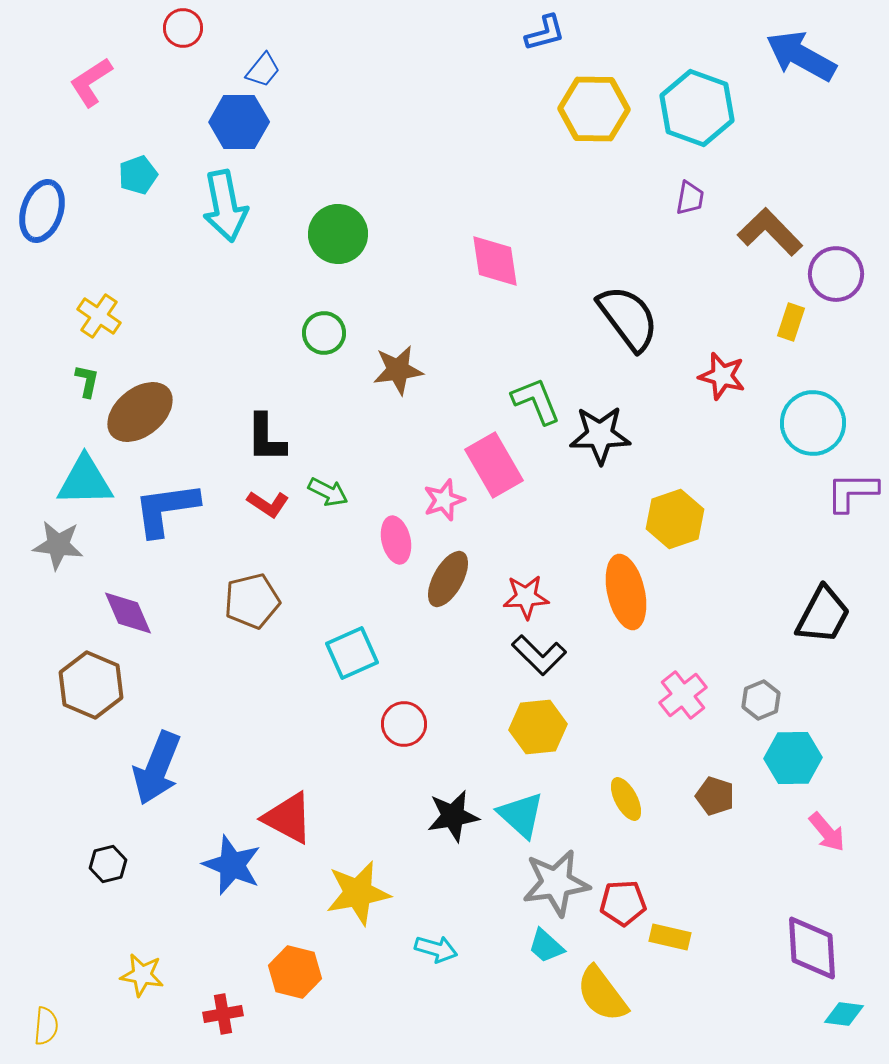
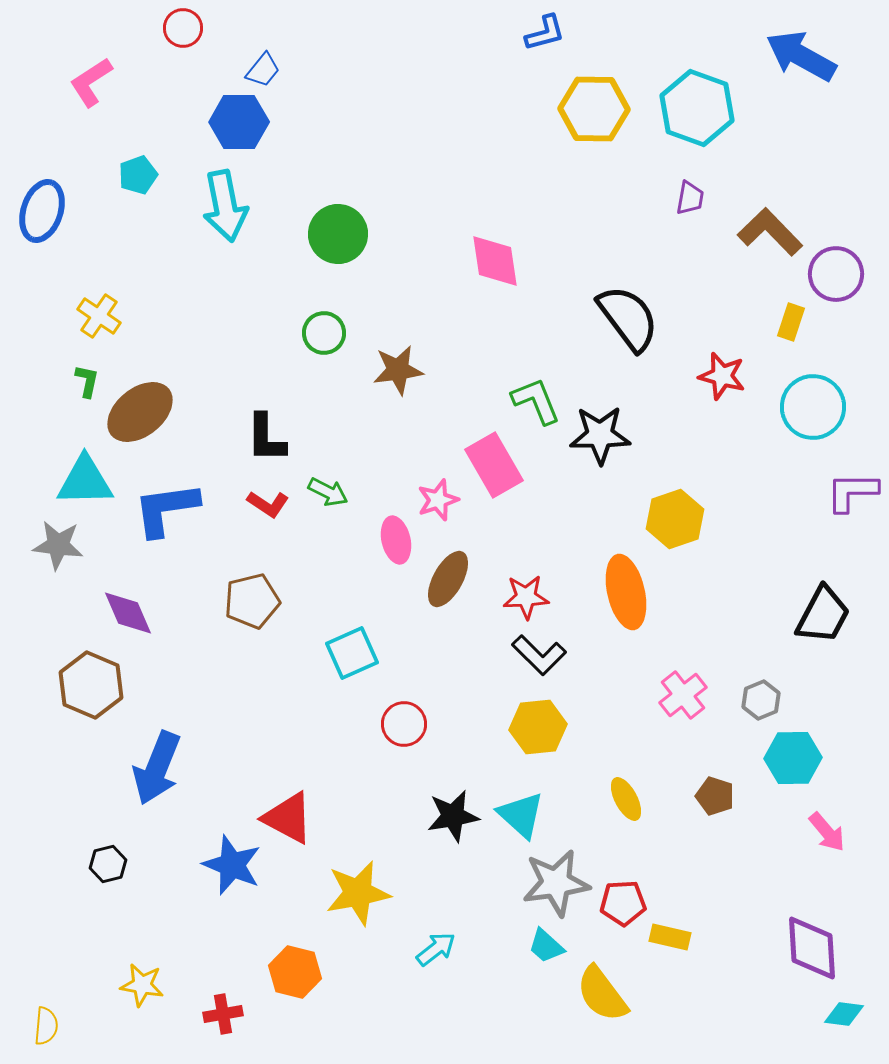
cyan circle at (813, 423): moved 16 px up
pink star at (444, 500): moved 6 px left
cyan arrow at (436, 949): rotated 54 degrees counterclockwise
yellow star at (142, 975): moved 10 px down
